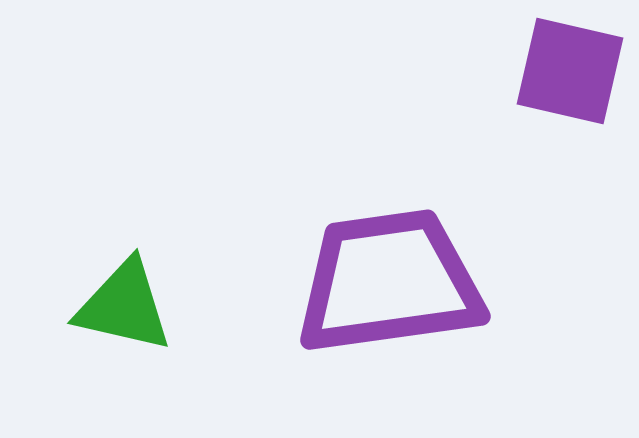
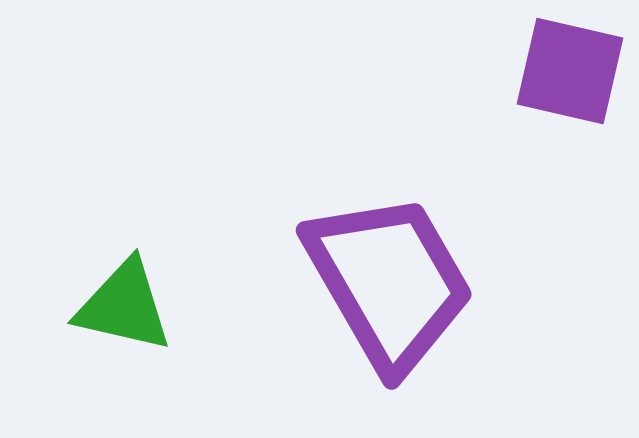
purple trapezoid: rotated 68 degrees clockwise
